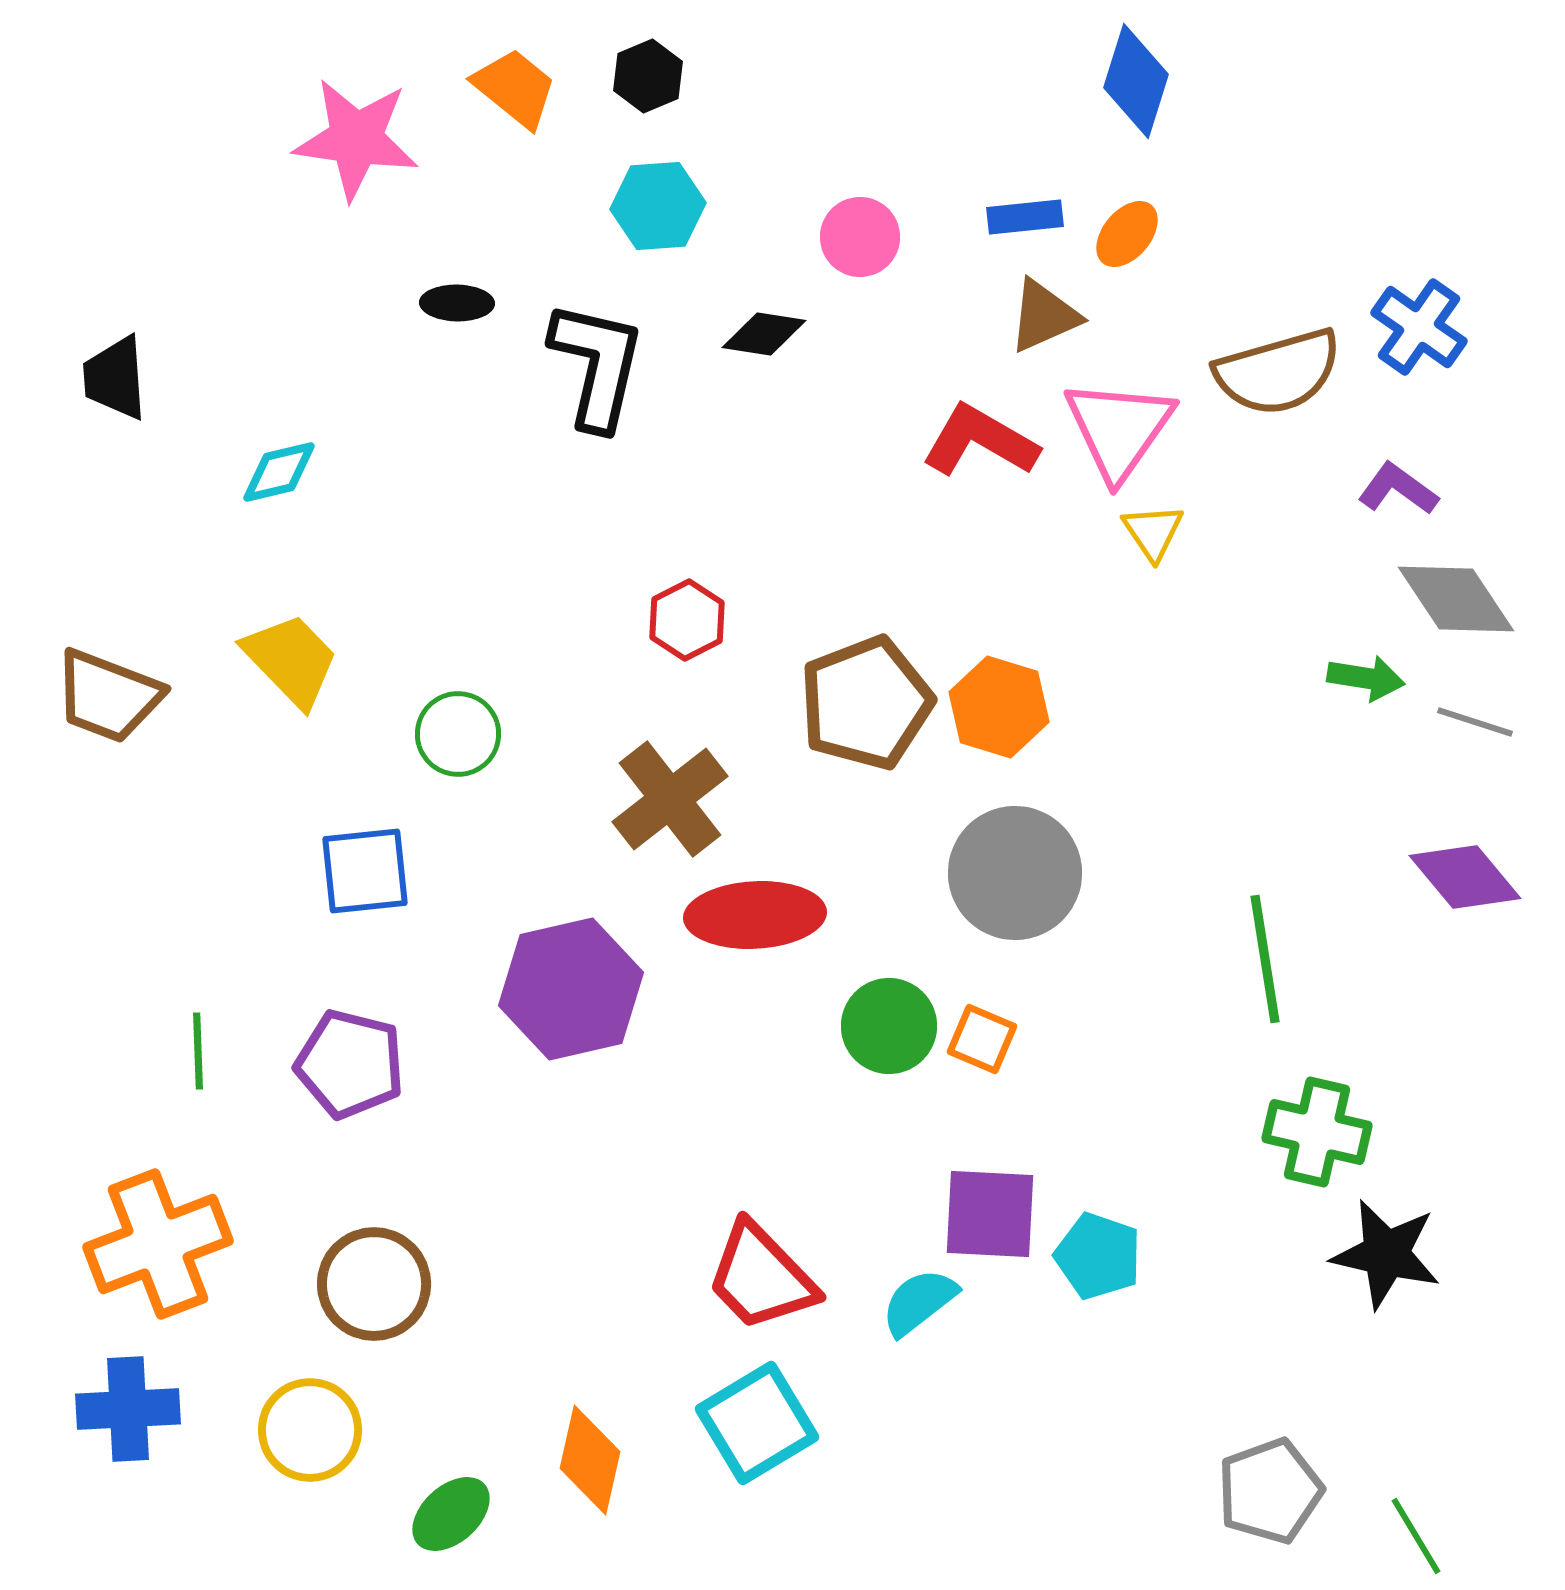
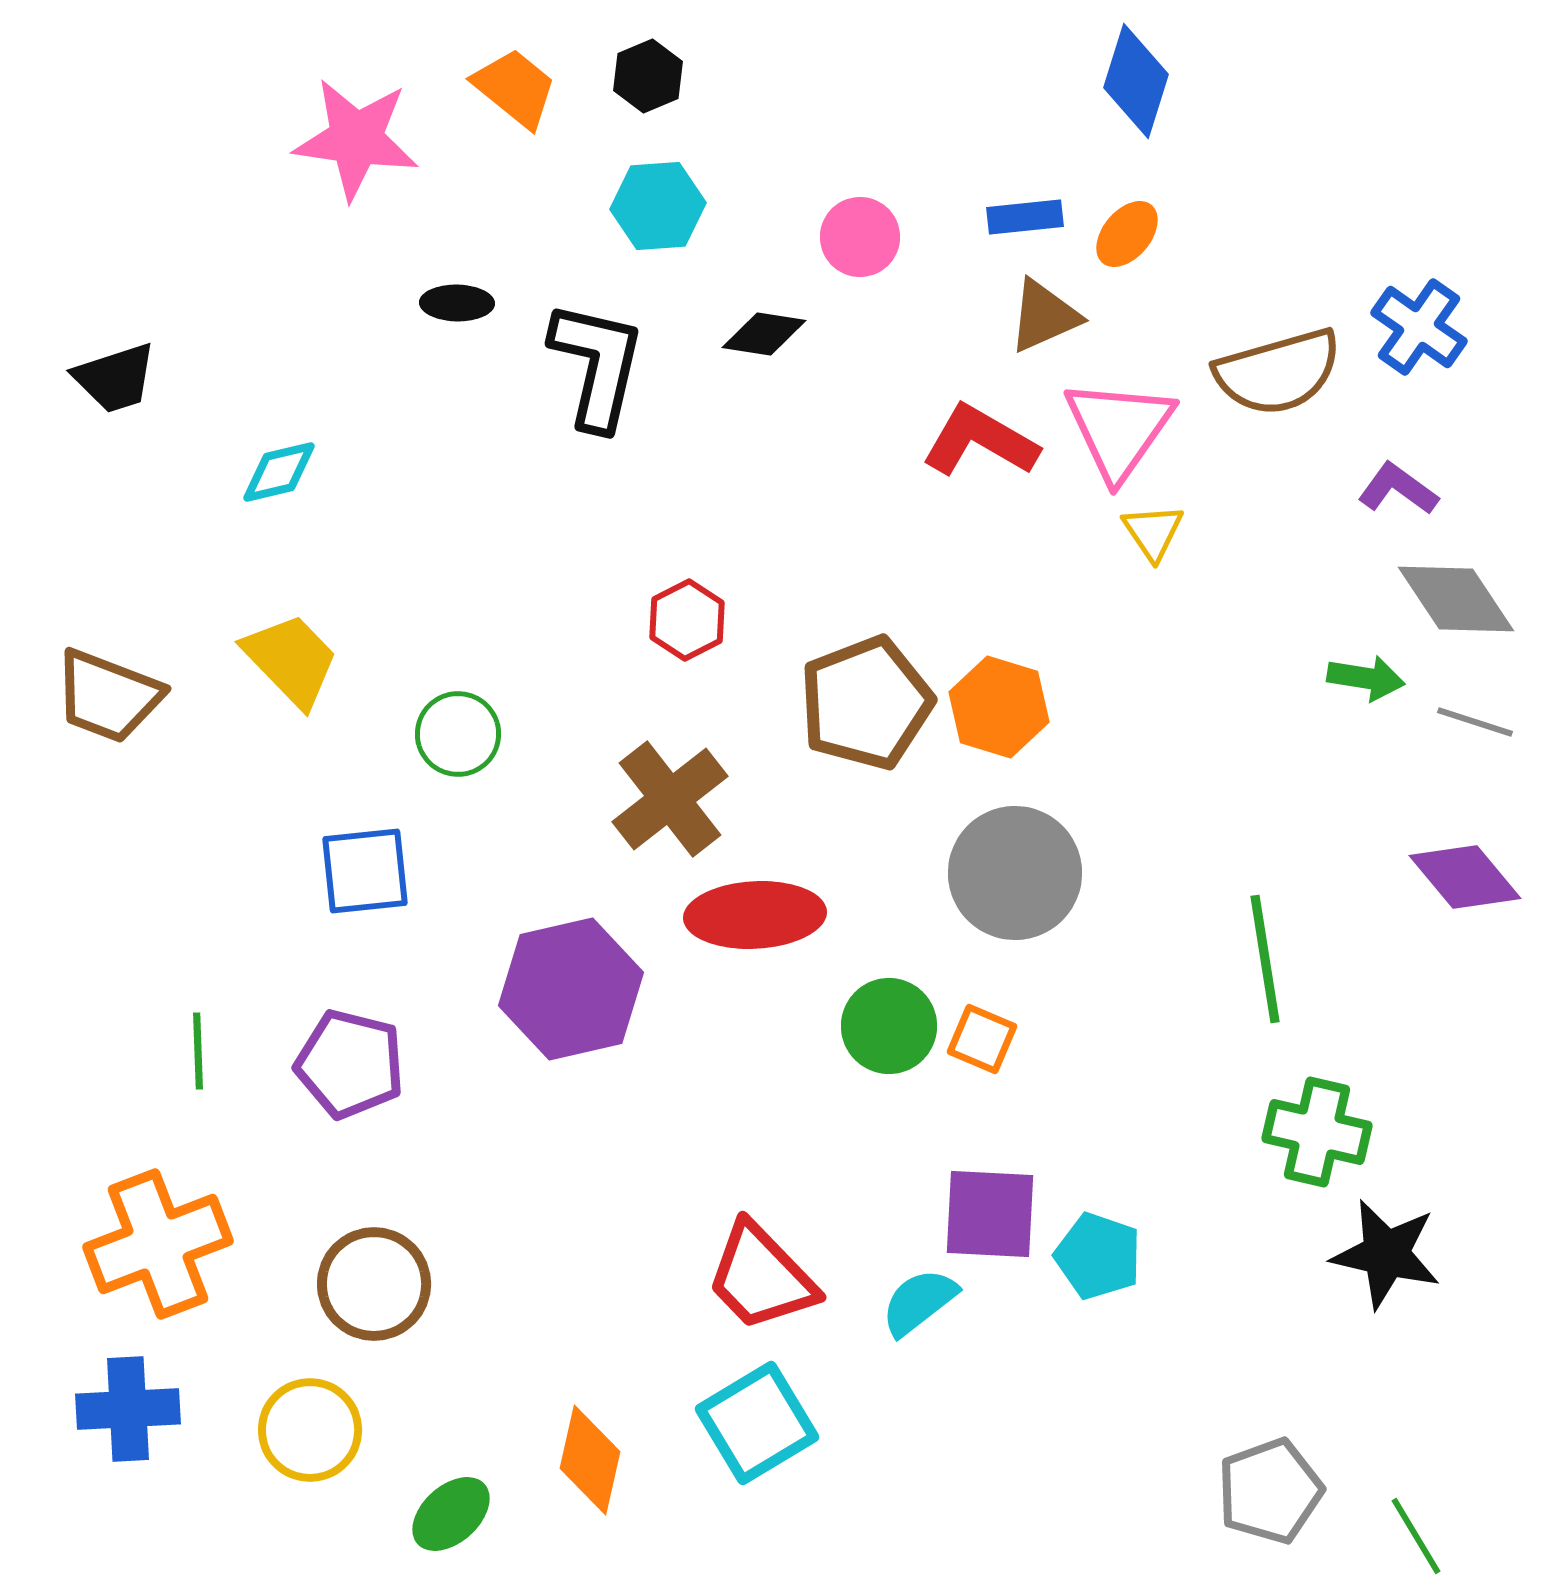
black trapezoid at (115, 378): rotated 104 degrees counterclockwise
